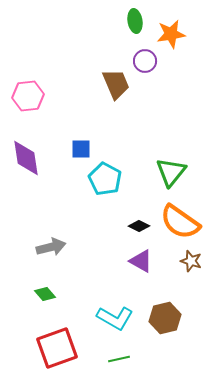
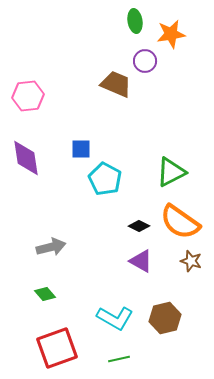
brown trapezoid: rotated 44 degrees counterclockwise
green triangle: rotated 24 degrees clockwise
